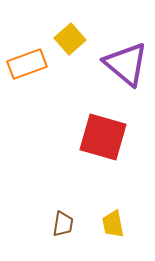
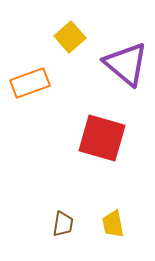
yellow square: moved 2 px up
orange rectangle: moved 3 px right, 19 px down
red square: moved 1 px left, 1 px down
